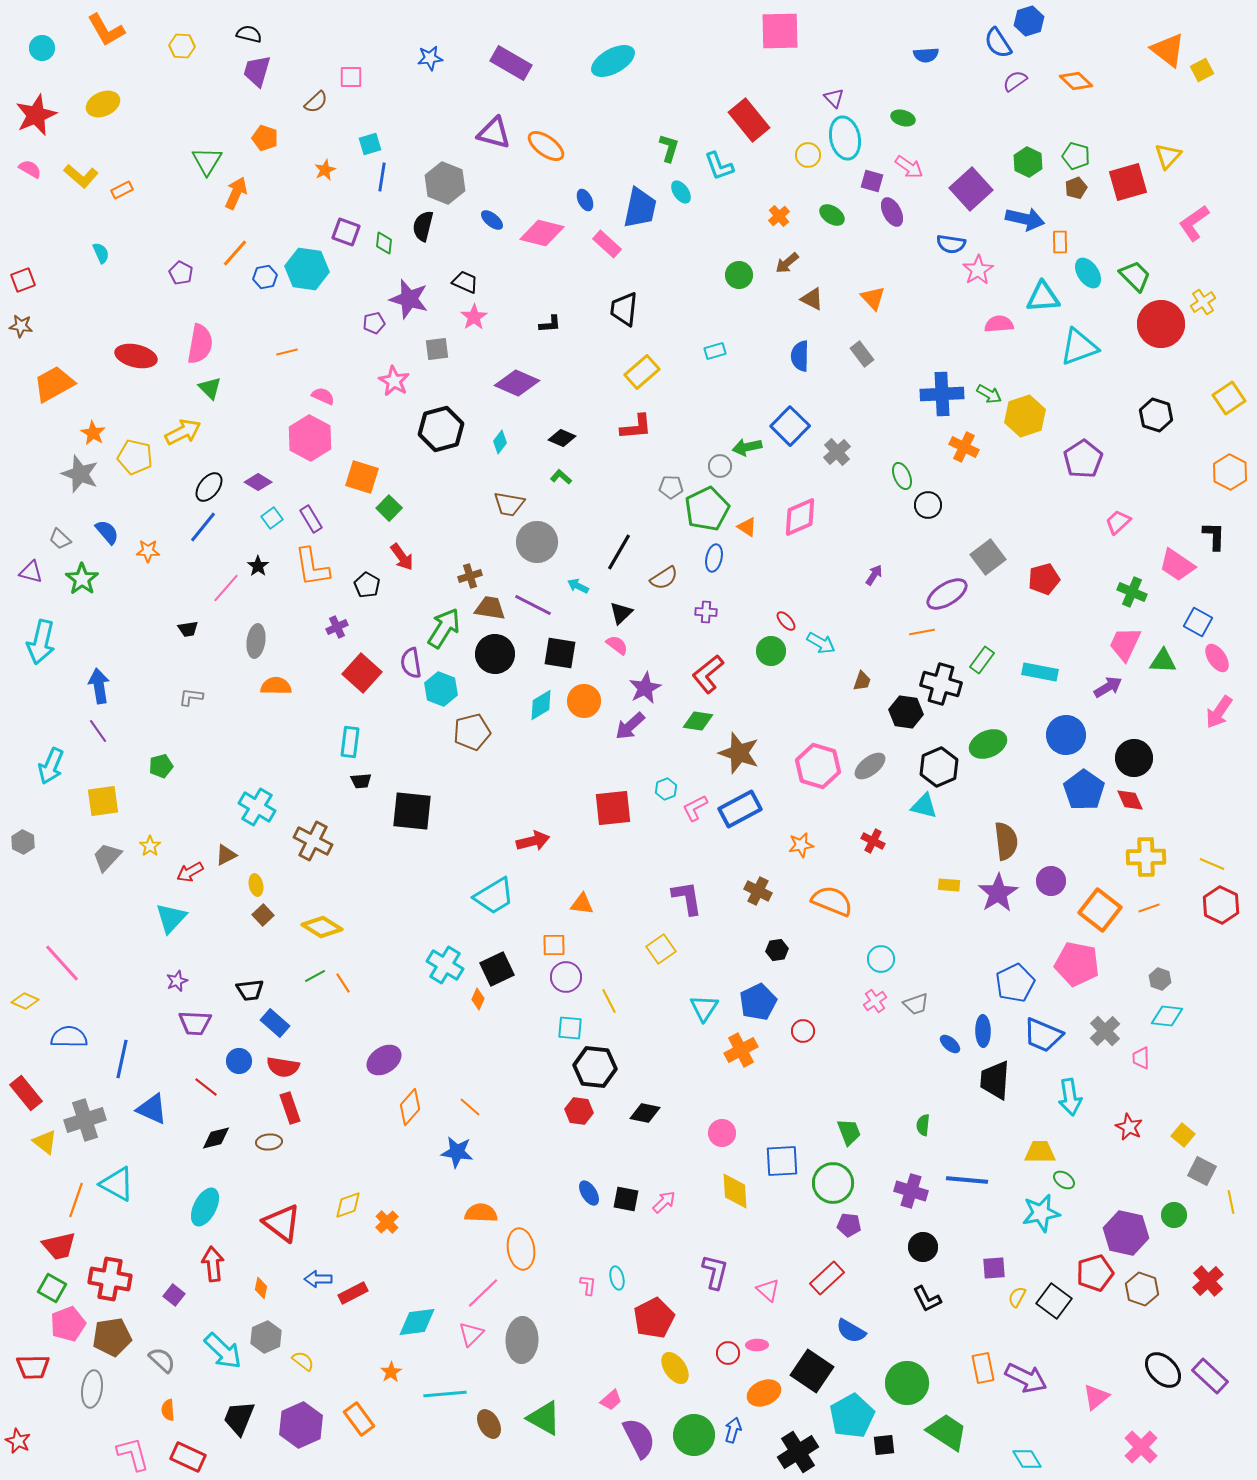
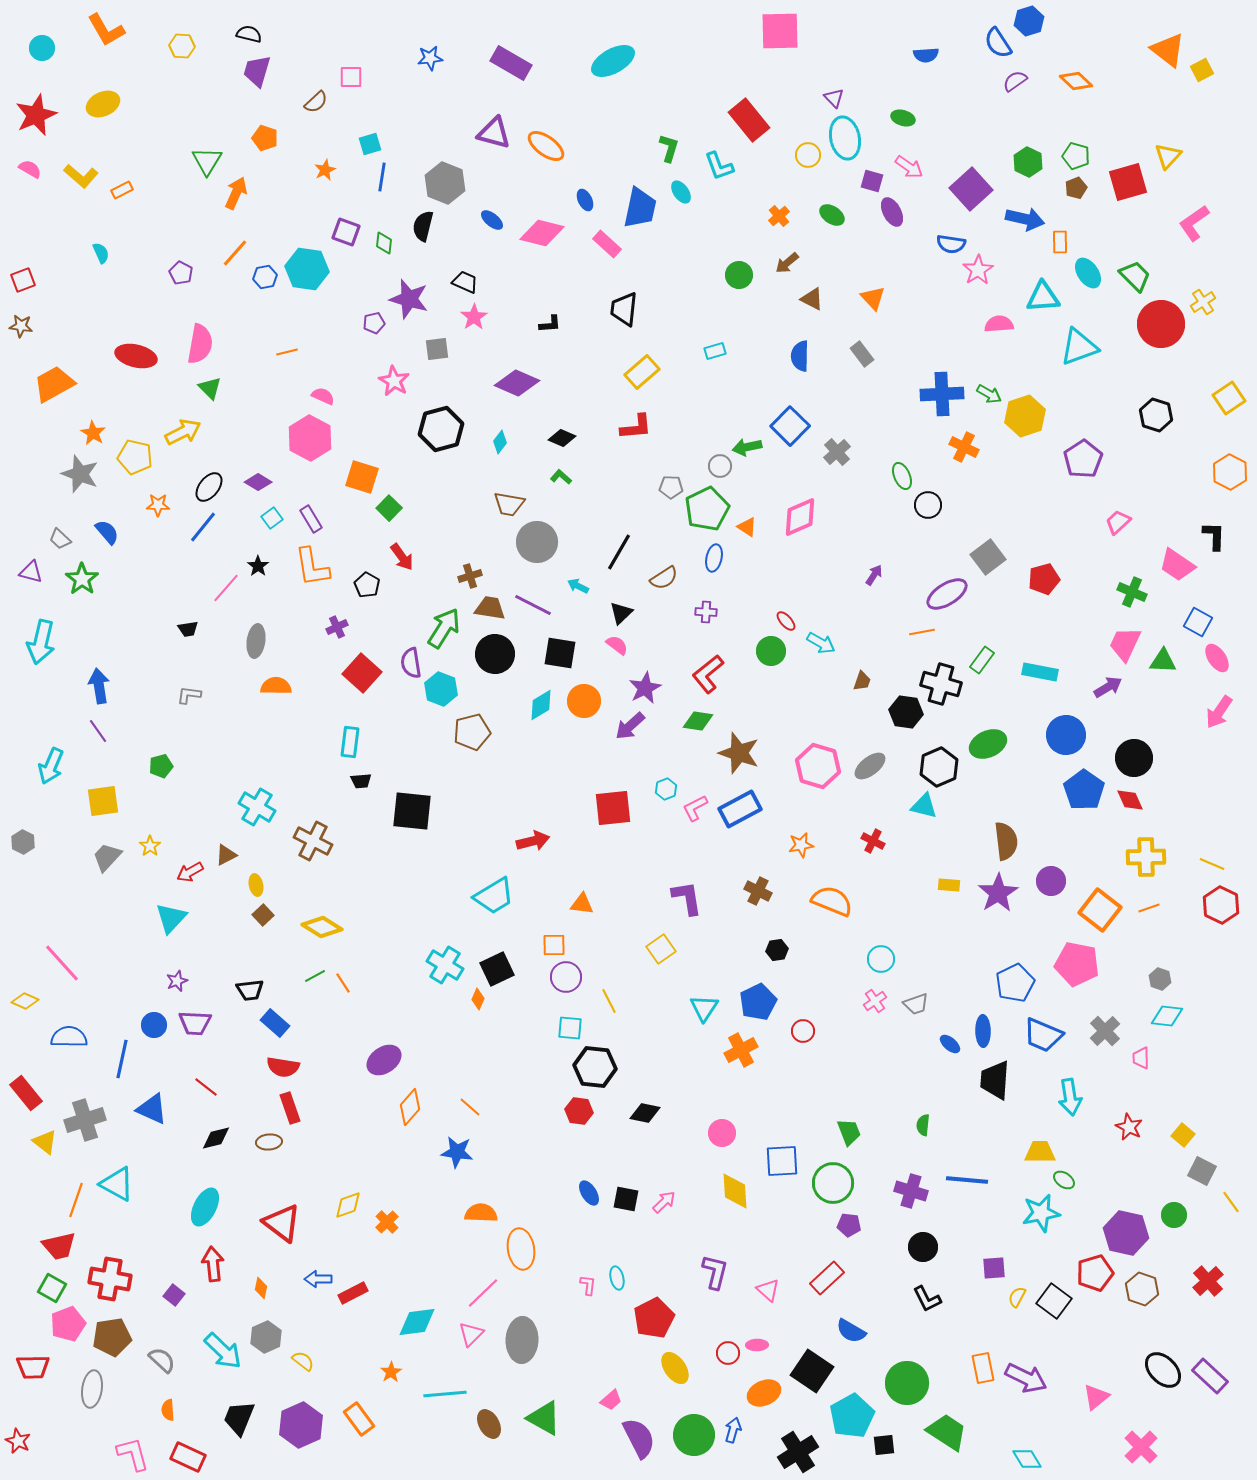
orange star at (148, 551): moved 10 px right, 46 px up
gray L-shape at (191, 697): moved 2 px left, 2 px up
blue circle at (239, 1061): moved 85 px left, 36 px up
yellow line at (1231, 1202): rotated 25 degrees counterclockwise
